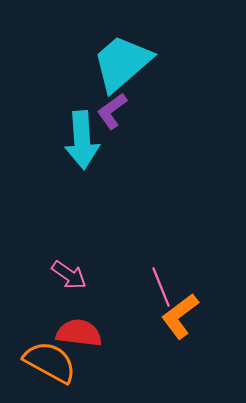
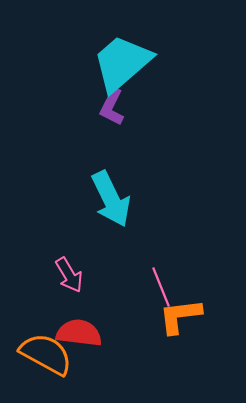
purple L-shape: moved 4 px up; rotated 27 degrees counterclockwise
cyan arrow: moved 29 px right, 59 px down; rotated 22 degrees counterclockwise
pink arrow: rotated 24 degrees clockwise
orange L-shape: rotated 30 degrees clockwise
orange semicircle: moved 4 px left, 8 px up
